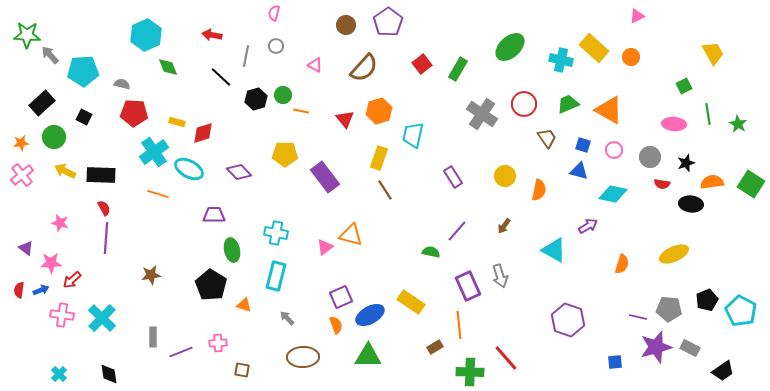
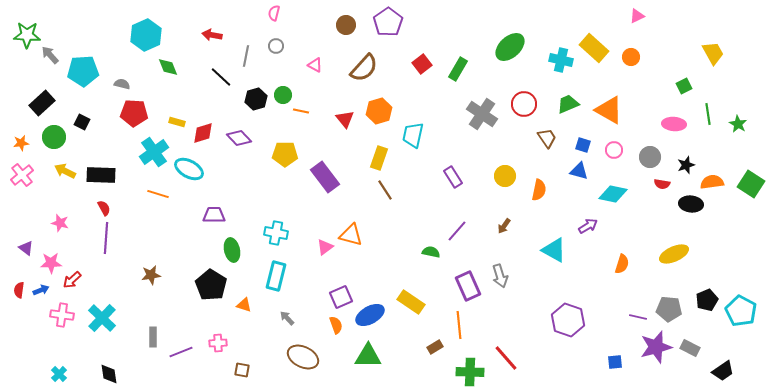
black square at (84, 117): moved 2 px left, 5 px down
black star at (686, 163): moved 2 px down
purple diamond at (239, 172): moved 34 px up
brown ellipse at (303, 357): rotated 28 degrees clockwise
